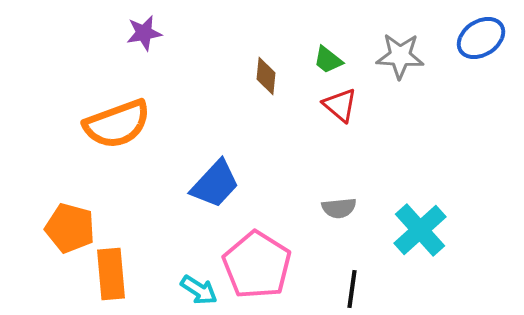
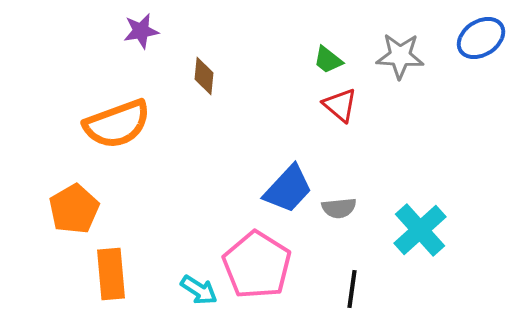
purple star: moved 3 px left, 2 px up
brown diamond: moved 62 px left
blue trapezoid: moved 73 px right, 5 px down
orange pentagon: moved 4 px right, 19 px up; rotated 27 degrees clockwise
